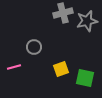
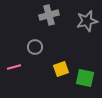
gray cross: moved 14 px left, 2 px down
gray circle: moved 1 px right
